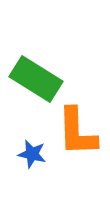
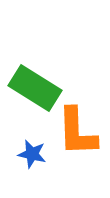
green rectangle: moved 1 px left, 9 px down
